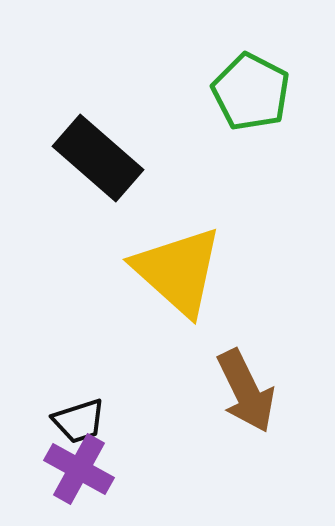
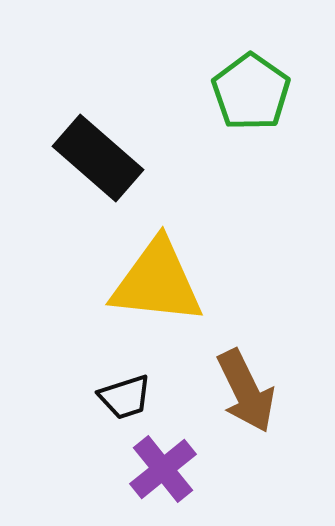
green pentagon: rotated 8 degrees clockwise
yellow triangle: moved 21 px left, 11 px down; rotated 36 degrees counterclockwise
black trapezoid: moved 46 px right, 24 px up
purple cross: moved 84 px right; rotated 22 degrees clockwise
